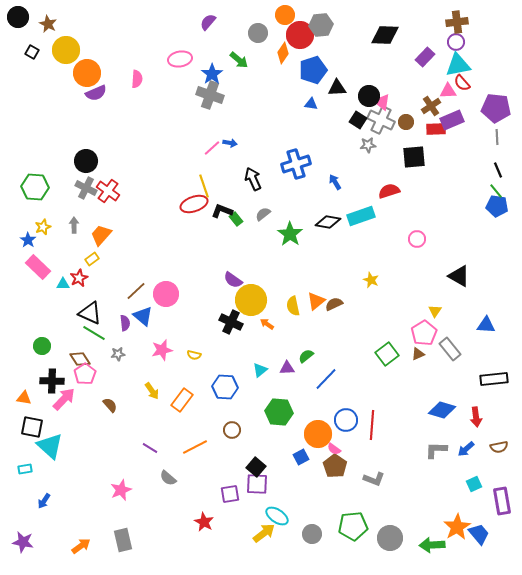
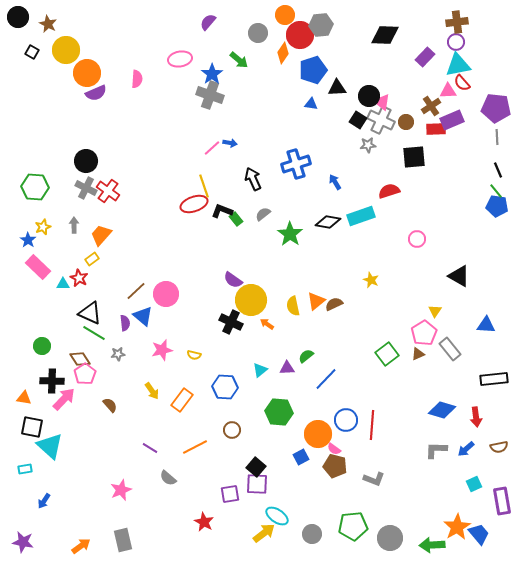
red star at (79, 278): rotated 18 degrees counterclockwise
brown pentagon at (335, 466): rotated 20 degrees counterclockwise
